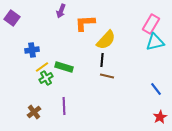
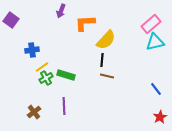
purple square: moved 1 px left, 2 px down
pink rectangle: rotated 18 degrees clockwise
green rectangle: moved 2 px right, 8 px down
